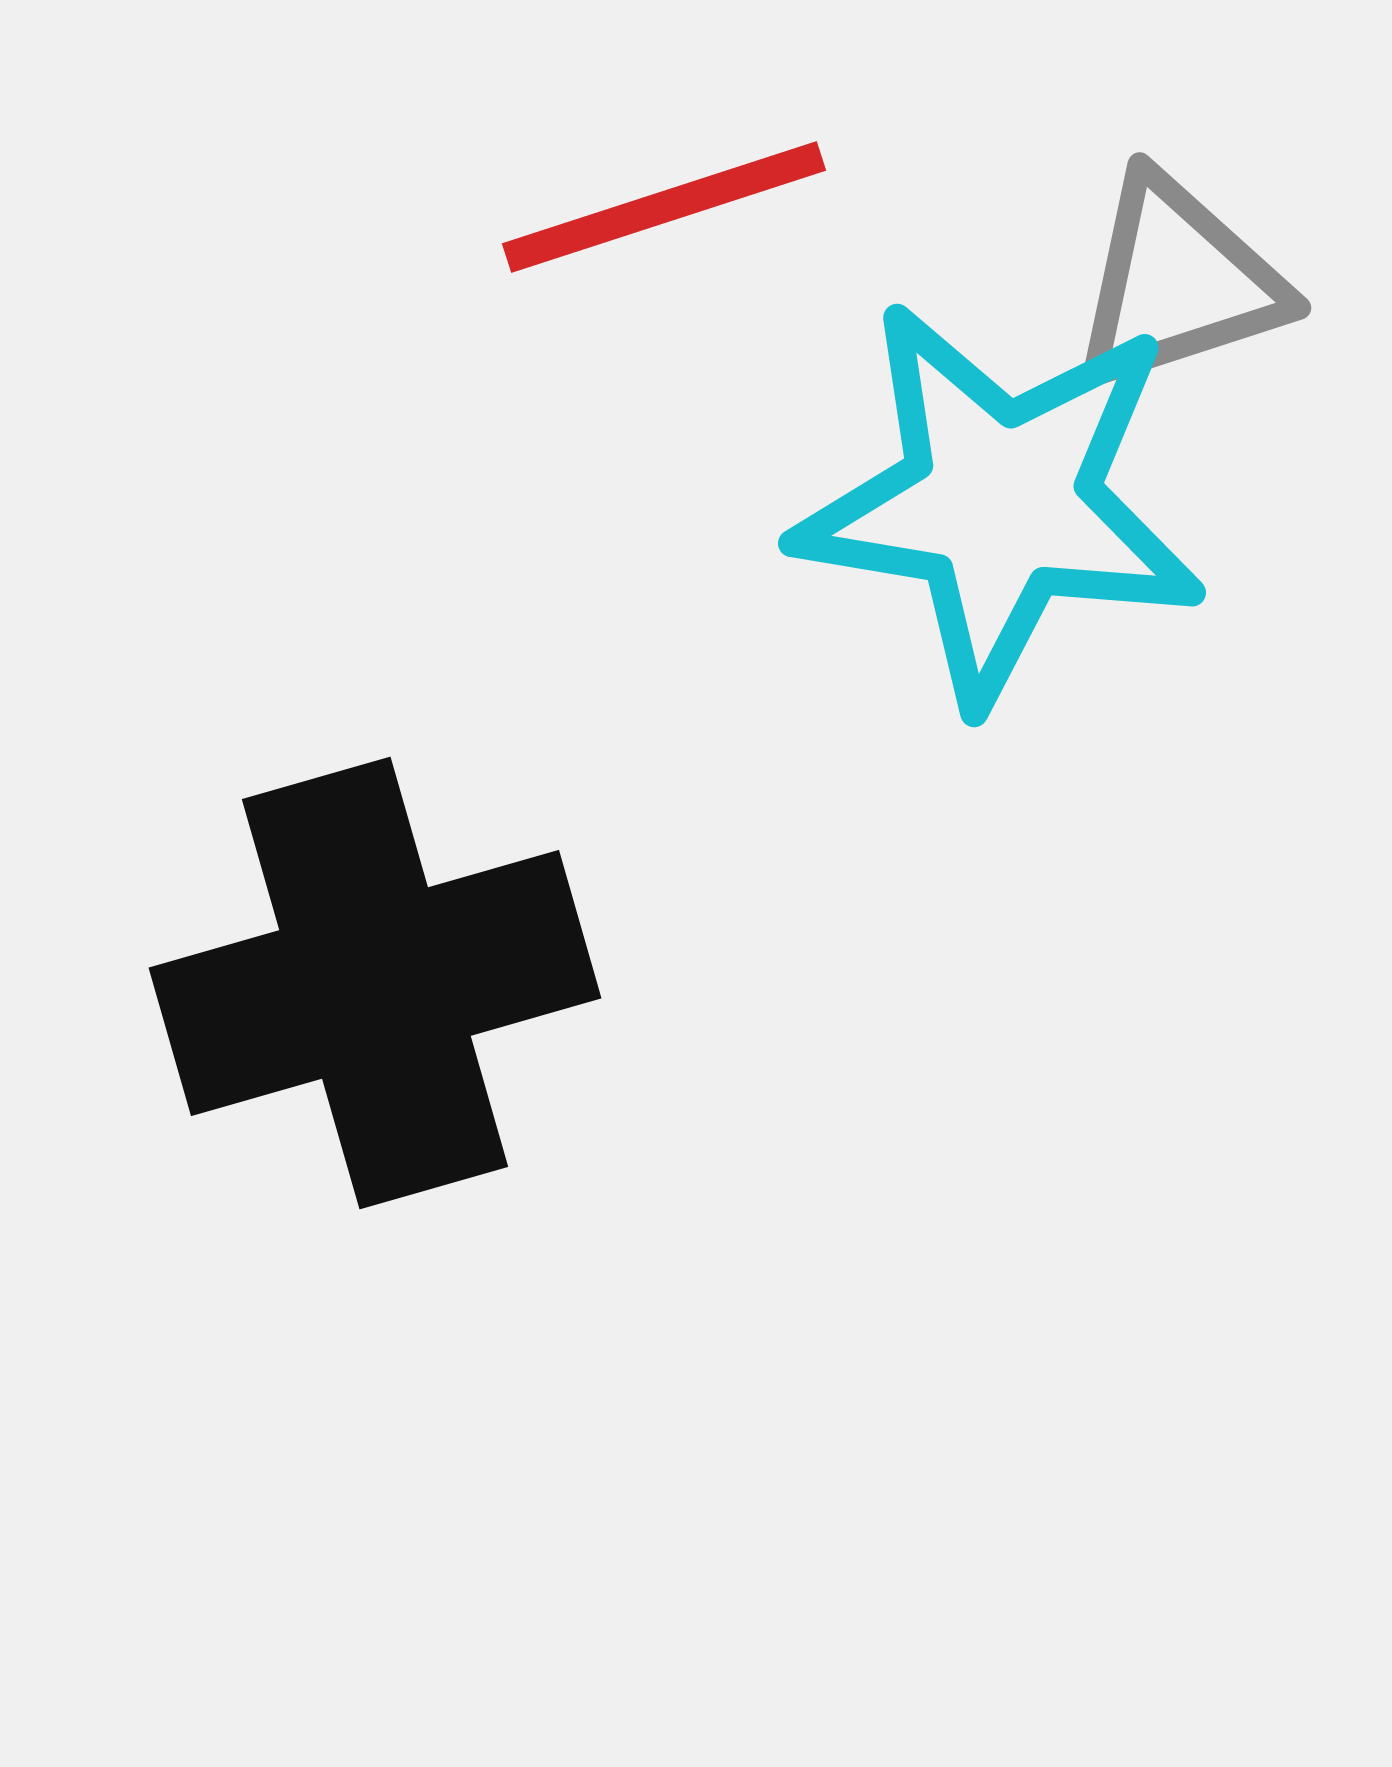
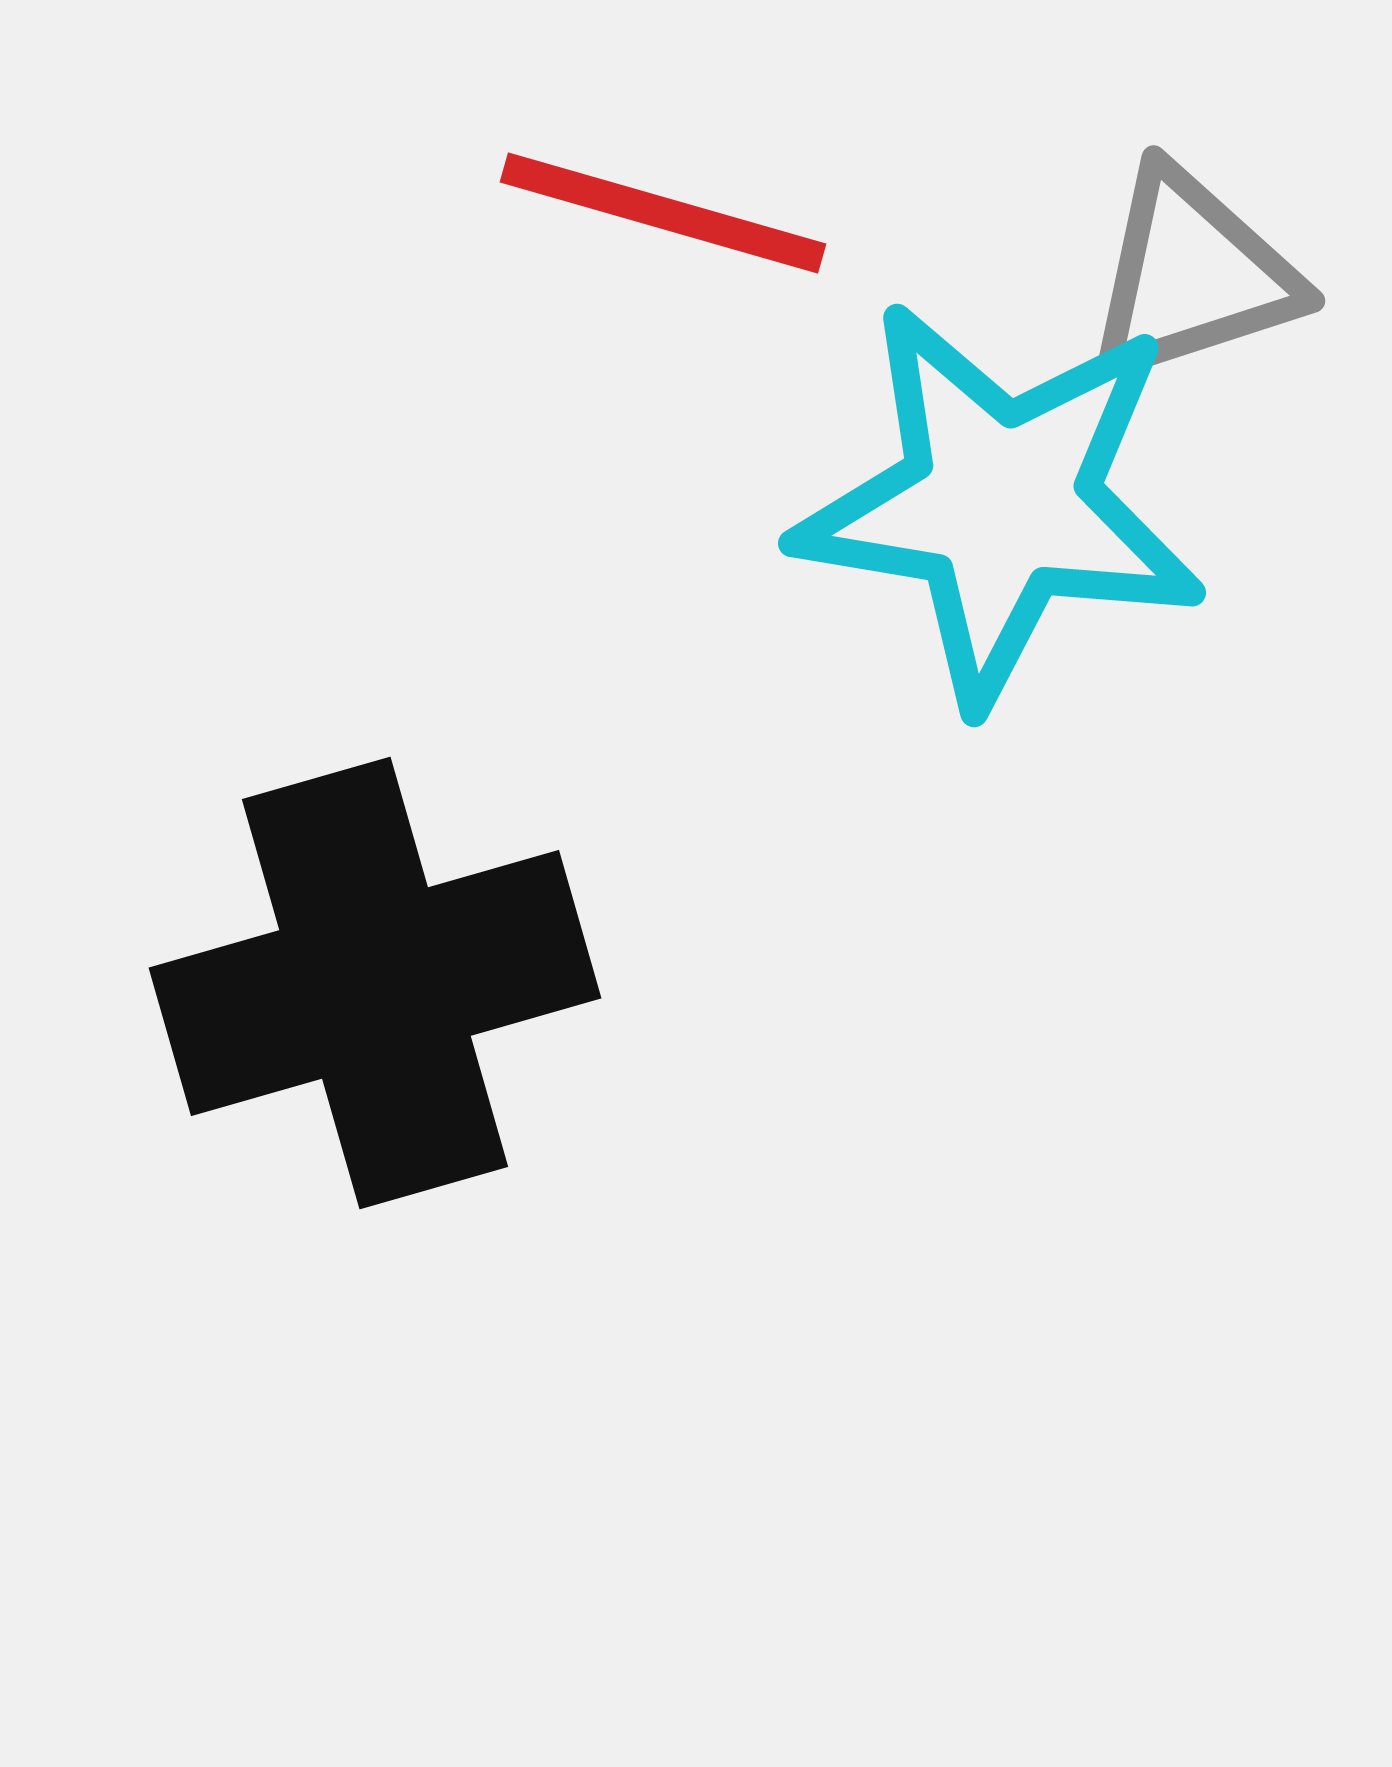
red line: moved 1 px left, 6 px down; rotated 34 degrees clockwise
gray triangle: moved 14 px right, 7 px up
